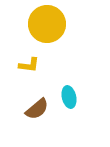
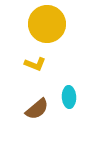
yellow L-shape: moved 6 px right, 1 px up; rotated 15 degrees clockwise
cyan ellipse: rotated 10 degrees clockwise
